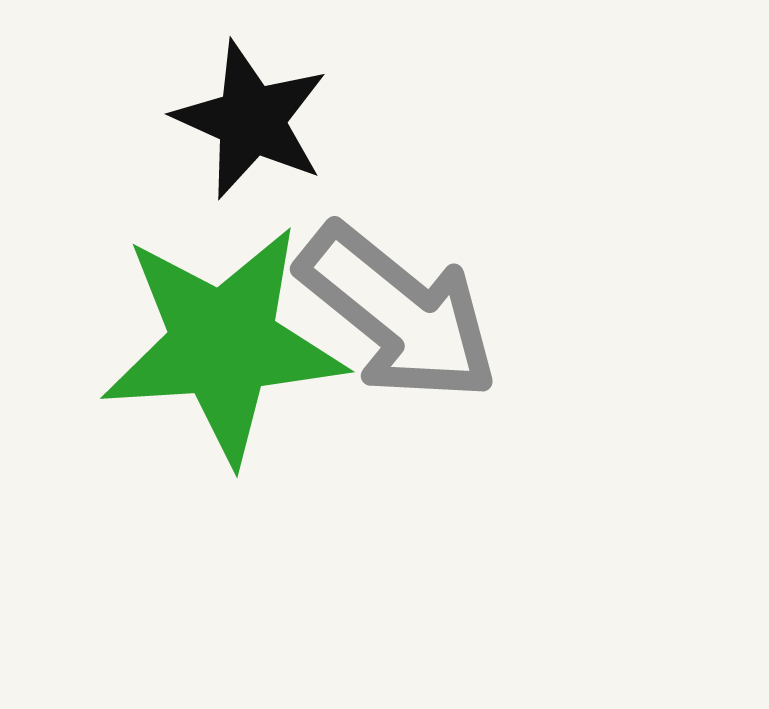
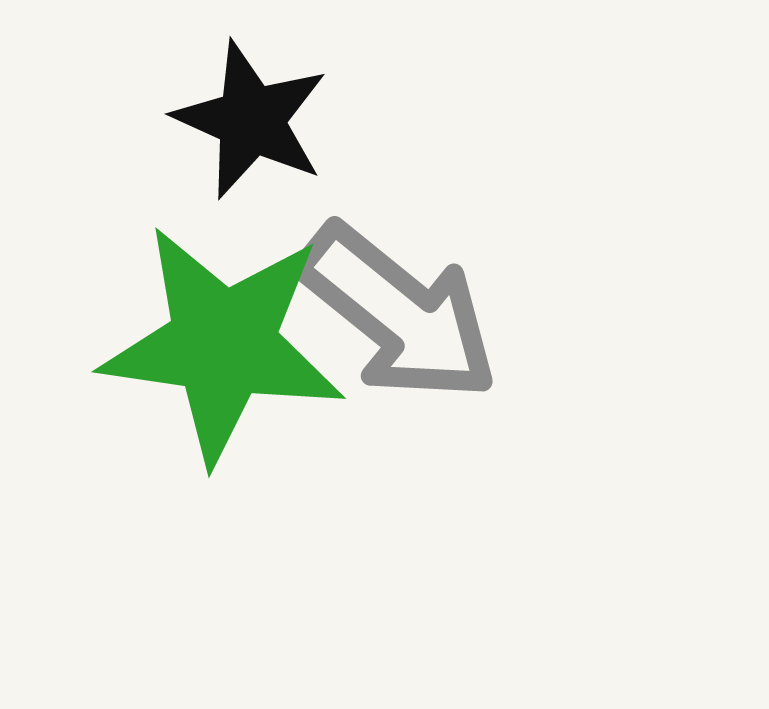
green star: rotated 12 degrees clockwise
